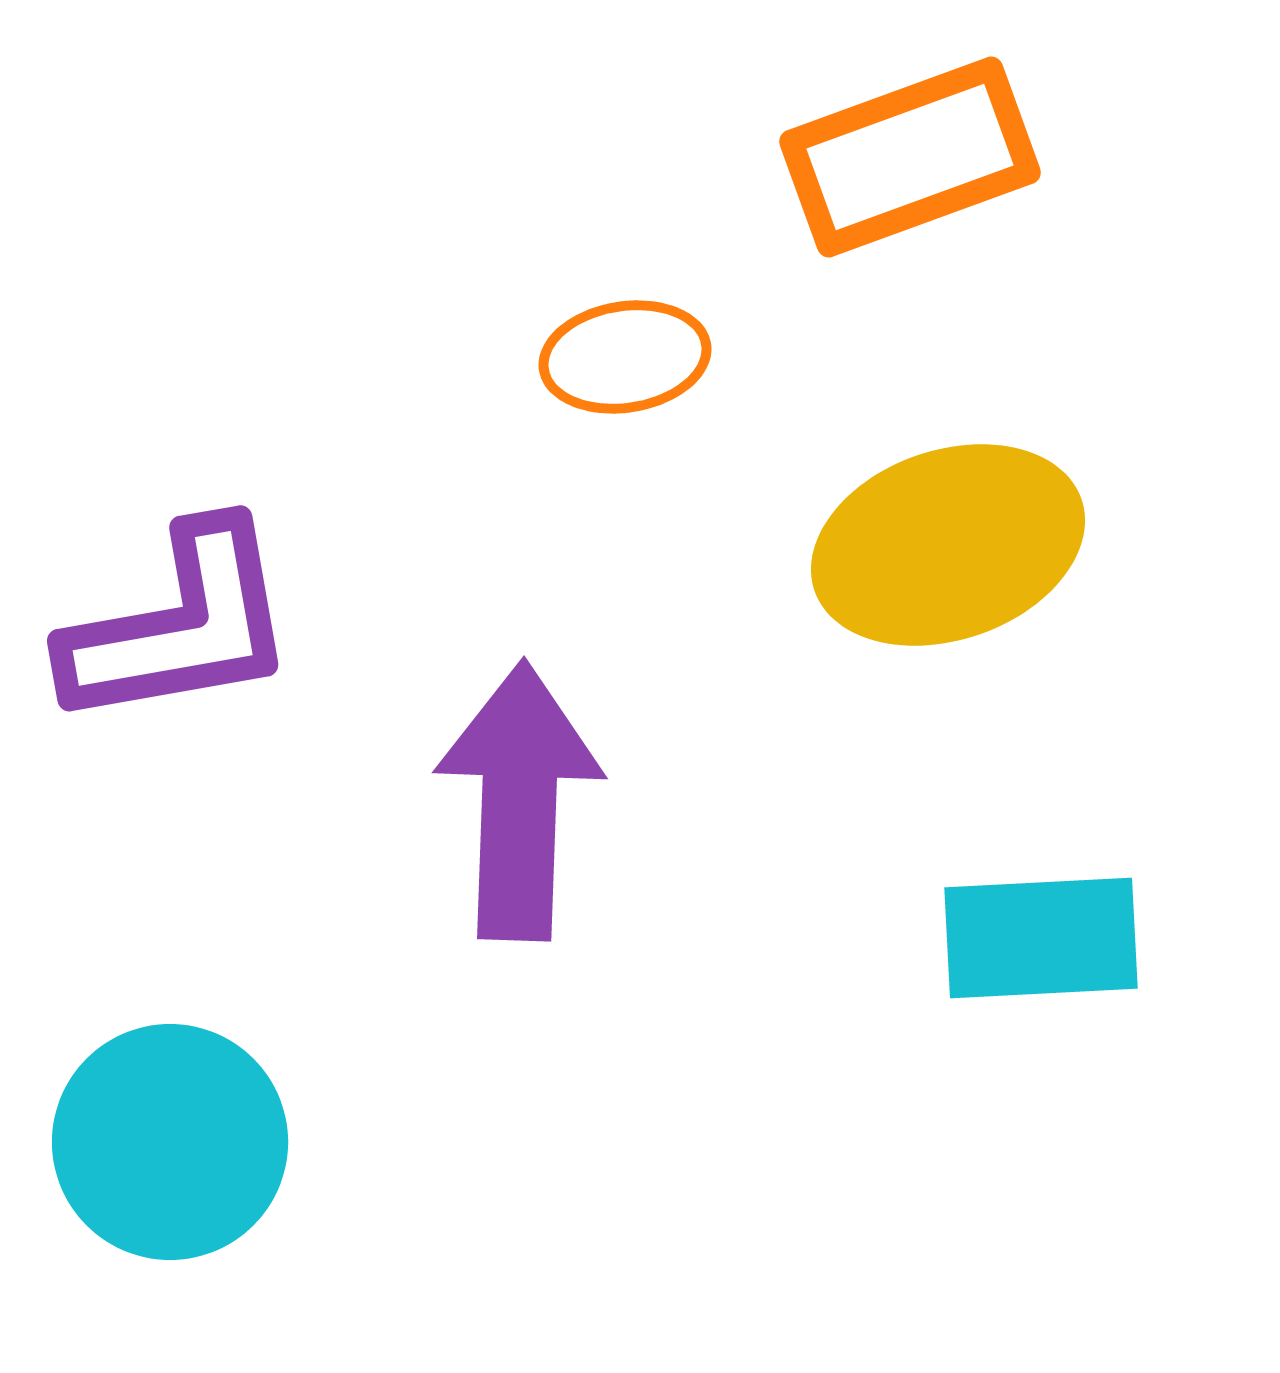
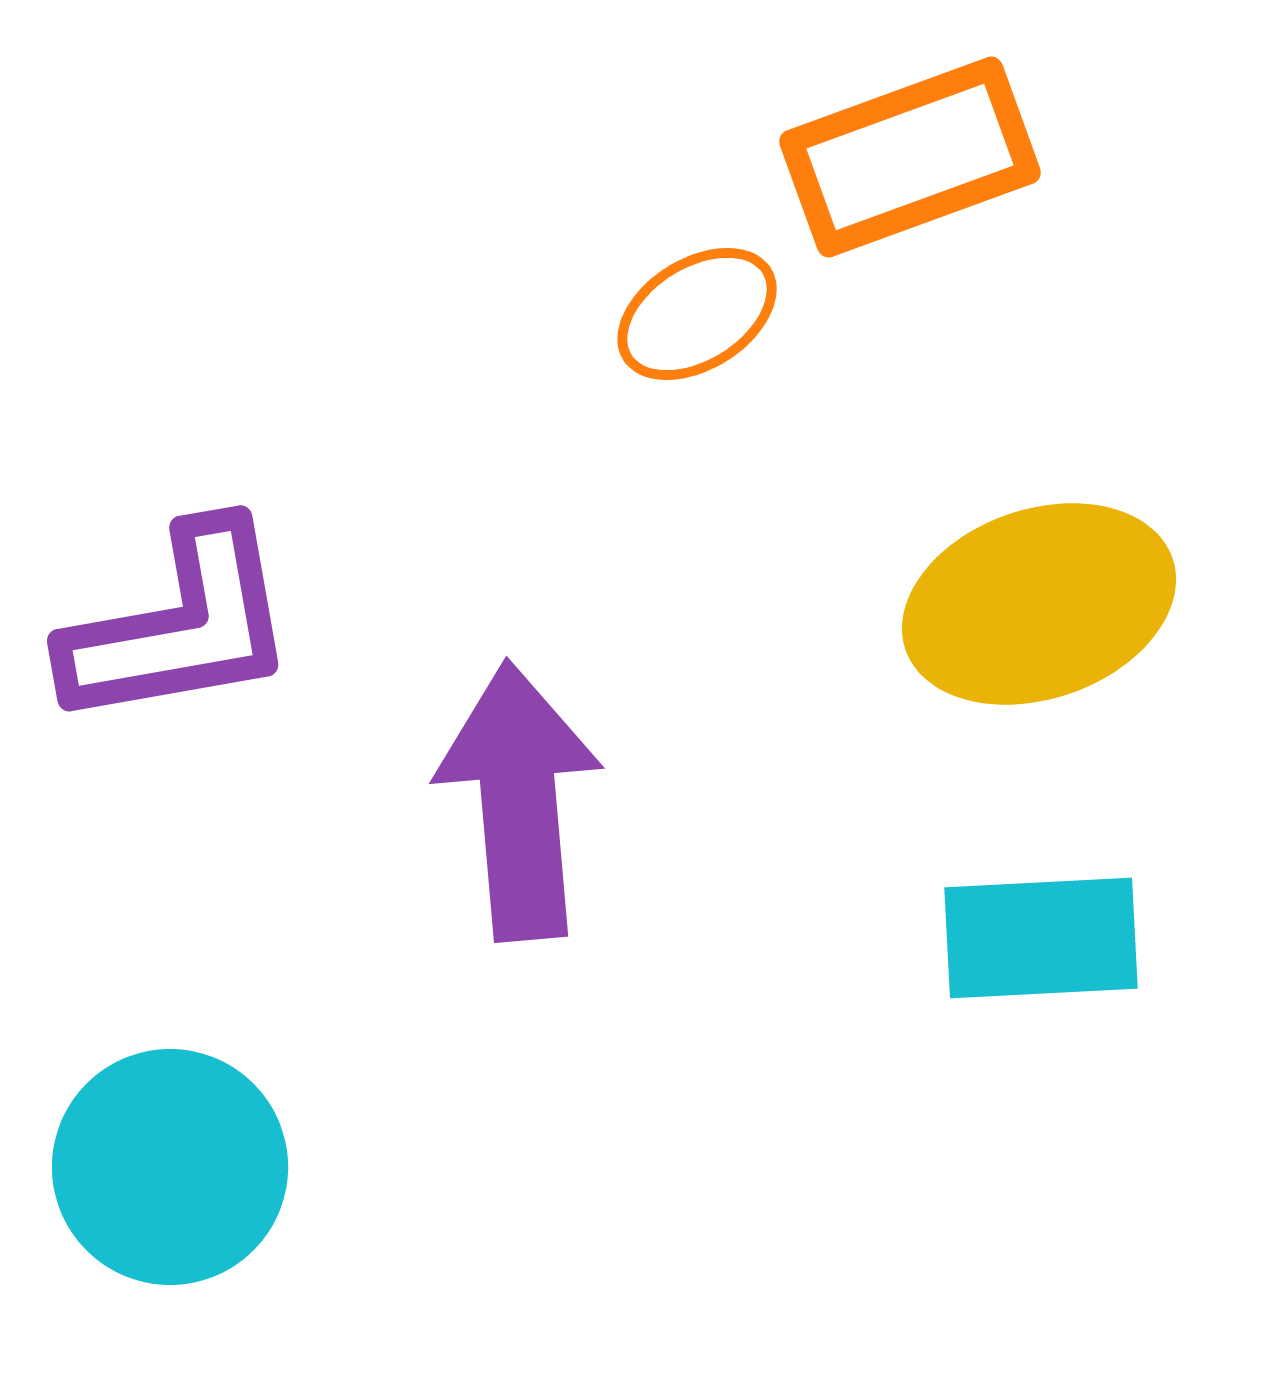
orange ellipse: moved 72 px right, 43 px up; rotated 23 degrees counterclockwise
yellow ellipse: moved 91 px right, 59 px down
purple arrow: rotated 7 degrees counterclockwise
cyan circle: moved 25 px down
